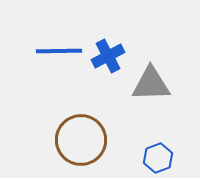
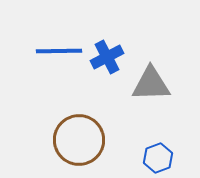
blue cross: moved 1 px left, 1 px down
brown circle: moved 2 px left
